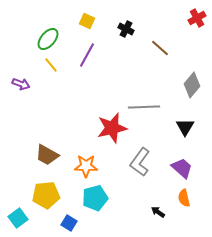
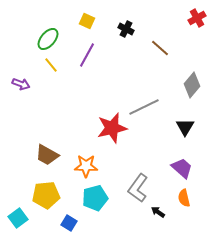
gray line: rotated 24 degrees counterclockwise
gray L-shape: moved 2 px left, 26 px down
